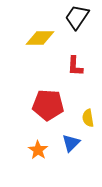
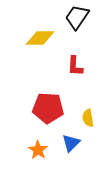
red pentagon: moved 3 px down
